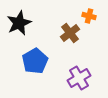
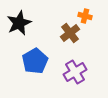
orange cross: moved 4 px left
purple cross: moved 4 px left, 6 px up
